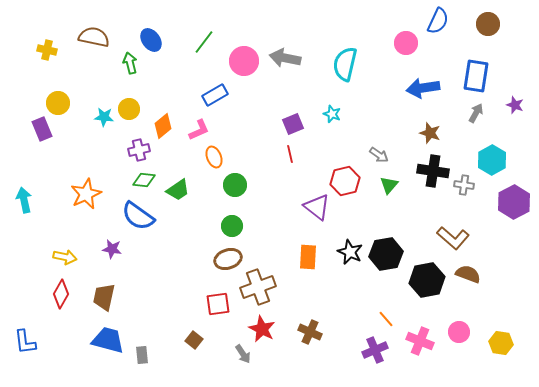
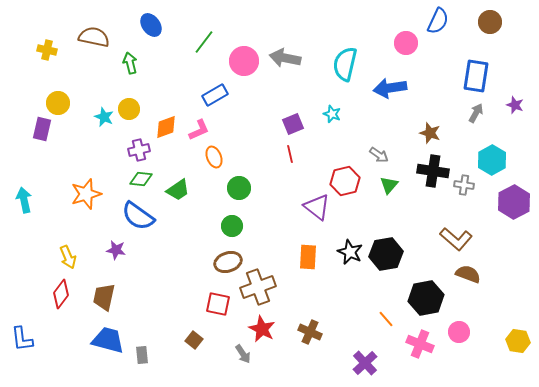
brown circle at (488, 24): moved 2 px right, 2 px up
blue ellipse at (151, 40): moved 15 px up
blue arrow at (423, 88): moved 33 px left
cyan star at (104, 117): rotated 18 degrees clockwise
orange diamond at (163, 126): moved 3 px right, 1 px down; rotated 20 degrees clockwise
purple rectangle at (42, 129): rotated 35 degrees clockwise
green diamond at (144, 180): moved 3 px left, 1 px up
green circle at (235, 185): moved 4 px right, 3 px down
orange star at (86, 194): rotated 8 degrees clockwise
brown L-shape at (453, 238): moved 3 px right, 1 px down
purple star at (112, 249): moved 4 px right, 1 px down
yellow arrow at (65, 257): moved 3 px right; rotated 55 degrees clockwise
brown ellipse at (228, 259): moved 3 px down
black hexagon at (427, 280): moved 1 px left, 18 px down
red diamond at (61, 294): rotated 8 degrees clockwise
red square at (218, 304): rotated 20 degrees clockwise
pink cross at (420, 341): moved 3 px down
blue L-shape at (25, 342): moved 3 px left, 3 px up
yellow hexagon at (501, 343): moved 17 px right, 2 px up
purple cross at (375, 350): moved 10 px left, 13 px down; rotated 20 degrees counterclockwise
